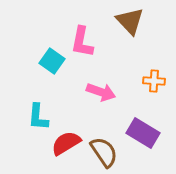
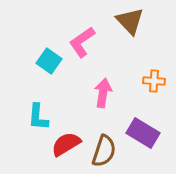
pink L-shape: rotated 44 degrees clockwise
cyan square: moved 3 px left
pink arrow: moved 2 px right, 1 px down; rotated 100 degrees counterclockwise
red semicircle: moved 1 px down
brown semicircle: moved 1 px up; rotated 52 degrees clockwise
